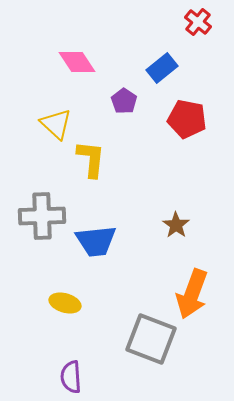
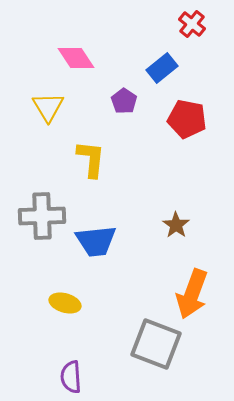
red cross: moved 6 px left, 2 px down
pink diamond: moved 1 px left, 4 px up
yellow triangle: moved 8 px left, 17 px up; rotated 16 degrees clockwise
gray square: moved 5 px right, 5 px down
